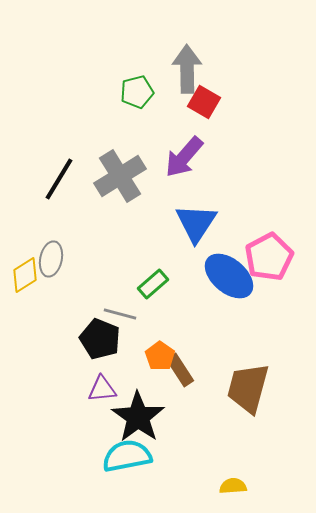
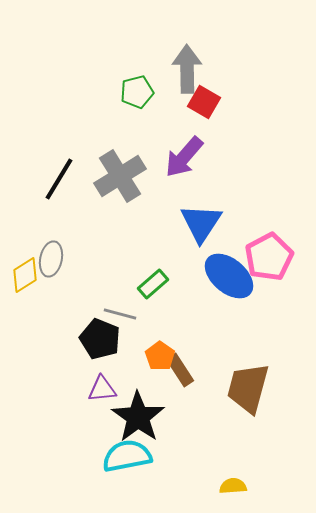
blue triangle: moved 5 px right
